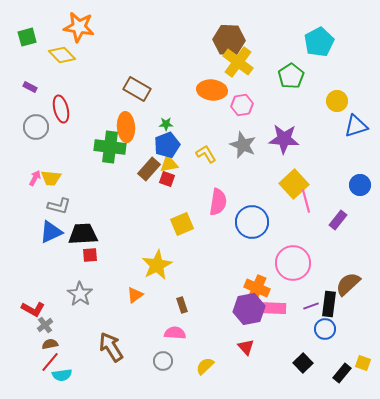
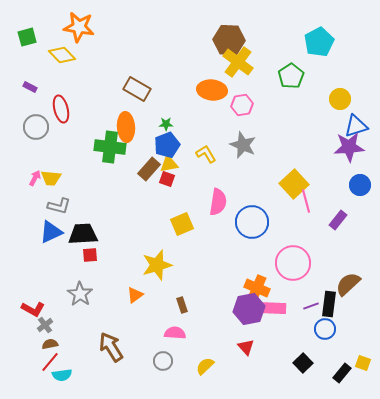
yellow circle at (337, 101): moved 3 px right, 2 px up
purple star at (284, 139): moved 65 px right, 8 px down; rotated 8 degrees counterclockwise
yellow star at (157, 265): rotated 12 degrees clockwise
